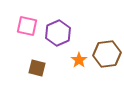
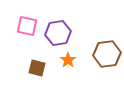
purple hexagon: rotated 15 degrees clockwise
orange star: moved 11 px left
